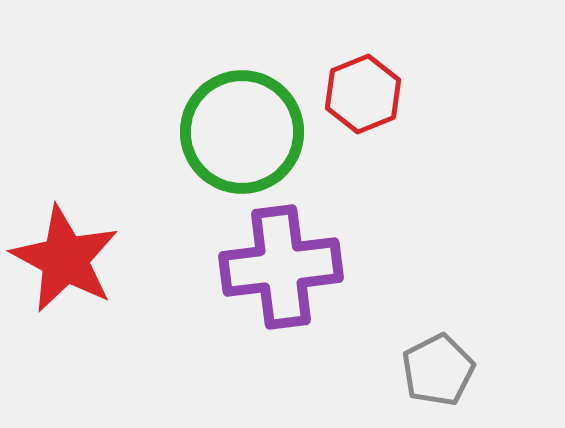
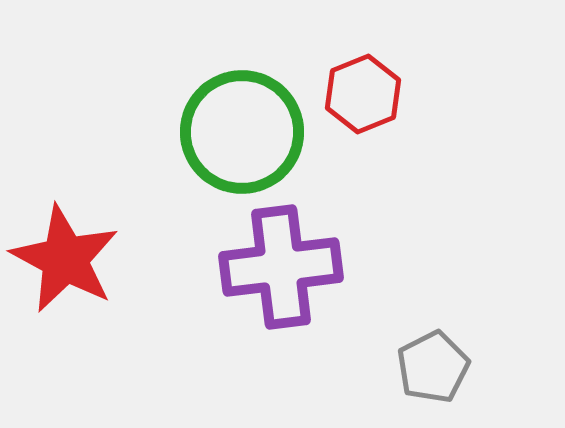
gray pentagon: moved 5 px left, 3 px up
